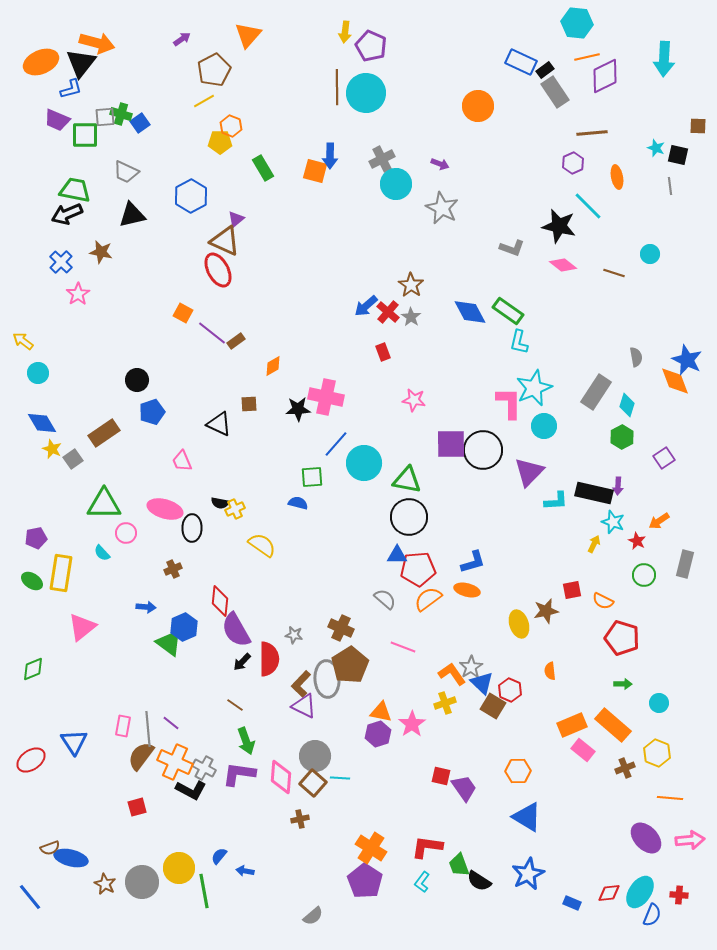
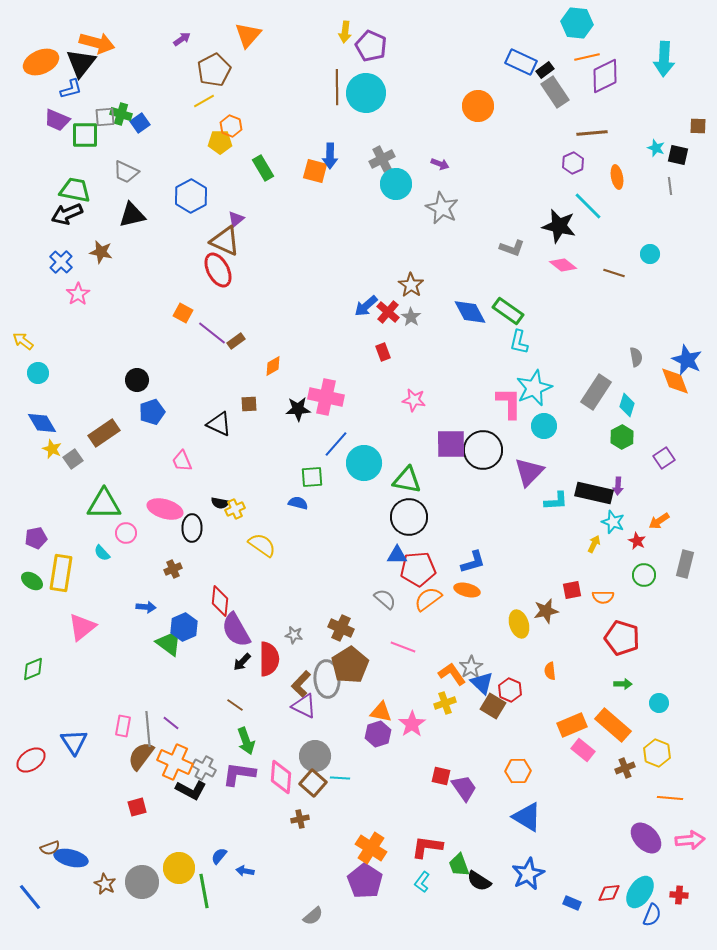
orange semicircle at (603, 601): moved 4 px up; rotated 25 degrees counterclockwise
